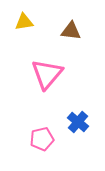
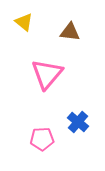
yellow triangle: rotated 48 degrees clockwise
brown triangle: moved 1 px left, 1 px down
pink pentagon: rotated 10 degrees clockwise
